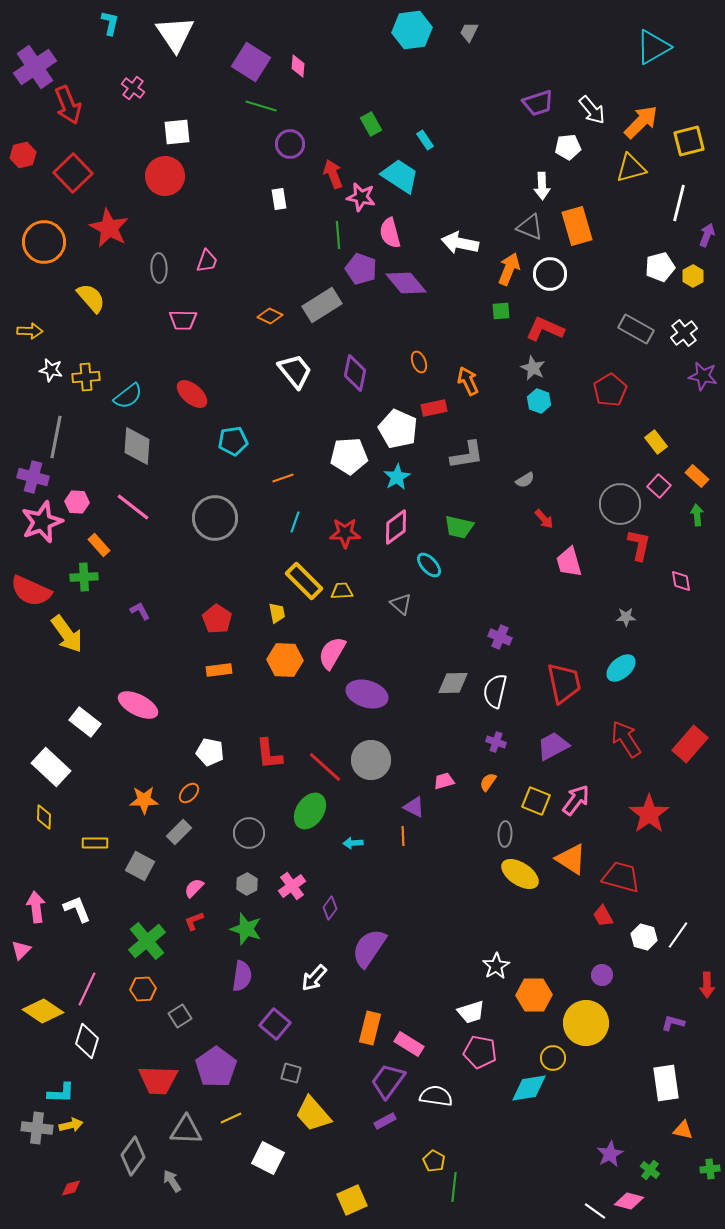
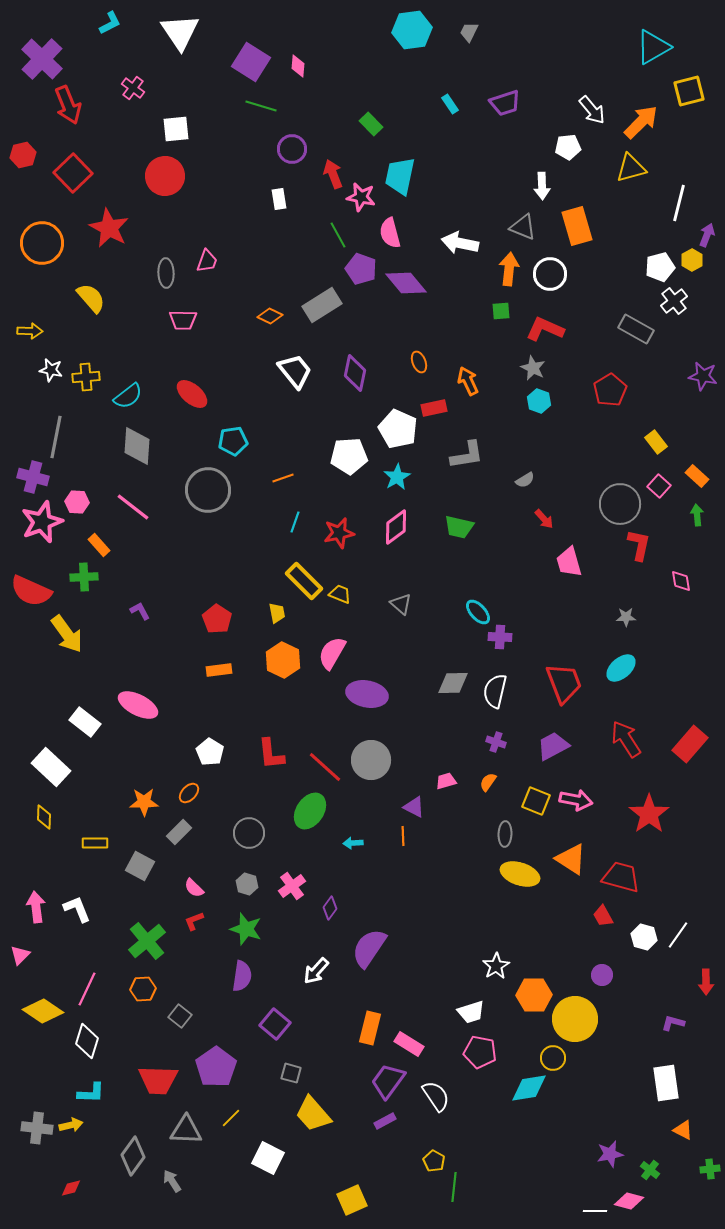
cyan L-shape at (110, 23): rotated 50 degrees clockwise
white triangle at (175, 34): moved 5 px right, 2 px up
purple cross at (35, 67): moved 7 px right, 8 px up; rotated 12 degrees counterclockwise
purple trapezoid at (538, 103): moved 33 px left
green rectangle at (371, 124): rotated 15 degrees counterclockwise
white square at (177, 132): moved 1 px left, 3 px up
cyan rectangle at (425, 140): moved 25 px right, 36 px up
yellow square at (689, 141): moved 50 px up
purple circle at (290, 144): moved 2 px right, 5 px down
cyan trapezoid at (400, 176): rotated 111 degrees counterclockwise
gray triangle at (530, 227): moved 7 px left
green line at (338, 235): rotated 24 degrees counterclockwise
orange circle at (44, 242): moved 2 px left, 1 px down
gray ellipse at (159, 268): moved 7 px right, 5 px down
orange arrow at (509, 269): rotated 16 degrees counterclockwise
yellow hexagon at (693, 276): moved 1 px left, 16 px up
white cross at (684, 333): moved 10 px left, 32 px up
gray circle at (215, 518): moved 7 px left, 28 px up
red star at (345, 533): moved 6 px left; rotated 12 degrees counterclockwise
cyan ellipse at (429, 565): moved 49 px right, 47 px down
yellow trapezoid at (342, 591): moved 2 px left, 3 px down; rotated 25 degrees clockwise
purple cross at (500, 637): rotated 20 degrees counterclockwise
orange hexagon at (285, 660): moved 2 px left; rotated 24 degrees clockwise
red trapezoid at (564, 683): rotated 9 degrees counterclockwise
purple ellipse at (367, 694): rotated 6 degrees counterclockwise
white pentagon at (210, 752): rotated 20 degrees clockwise
red L-shape at (269, 754): moved 2 px right
pink trapezoid at (444, 781): moved 2 px right
orange star at (144, 800): moved 2 px down
pink arrow at (576, 800): rotated 64 degrees clockwise
yellow ellipse at (520, 874): rotated 15 degrees counterclockwise
gray hexagon at (247, 884): rotated 15 degrees counterclockwise
pink semicircle at (194, 888): rotated 90 degrees counterclockwise
pink triangle at (21, 950): moved 1 px left, 5 px down
white arrow at (314, 978): moved 2 px right, 7 px up
red arrow at (707, 985): moved 1 px left, 3 px up
gray square at (180, 1016): rotated 20 degrees counterclockwise
yellow circle at (586, 1023): moved 11 px left, 4 px up
cyan L-shape at (61, 1093): moved 30 px right
white semicircle at (436, 1096): rotated 48 degrees clockwise
yellow line at (231, 1118): rotated 20 degrees counterclockwise
orange triangle at (683, 1130): rotated 15 degrees clockwise
purple star at (610, 1154): rotated 16 degrees clockwise
white line at (595, 1211): rotated 35 degrees counterclockwise
